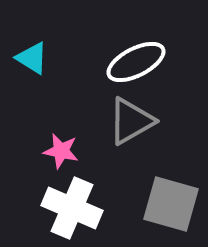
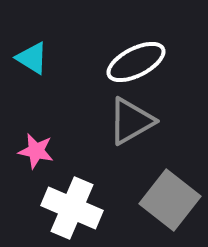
pink star: moved 25 px left
gray square: moved 1 px left, 4 px up; rotated 22 degrees clockwise
